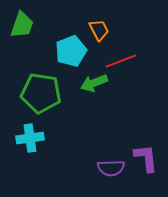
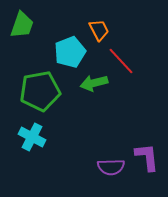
cyan pentagon: moved 1 px left, 1 px down
red line: rotated 68 degrees clockwise
green arrow: rotated 8 degrees clockwise
green pentagon: moved 1 px left, 2 px up; rotated 18 degrees counterclockwise
cyan cross: moved 2 px right, 1 px up; rotated 36 degrees clockwise
purple L-shape: moved 1 px right, 1 px up
purple semicircle: moved 1 px up
